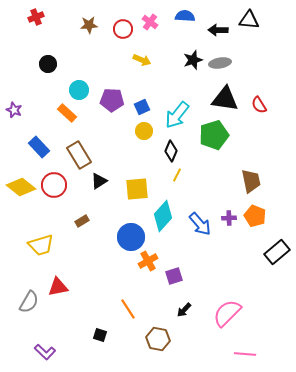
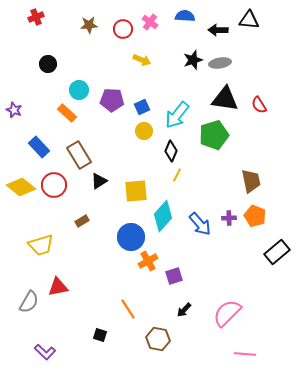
yellow square at (137, 189): moved 1 px left, 2 px down
